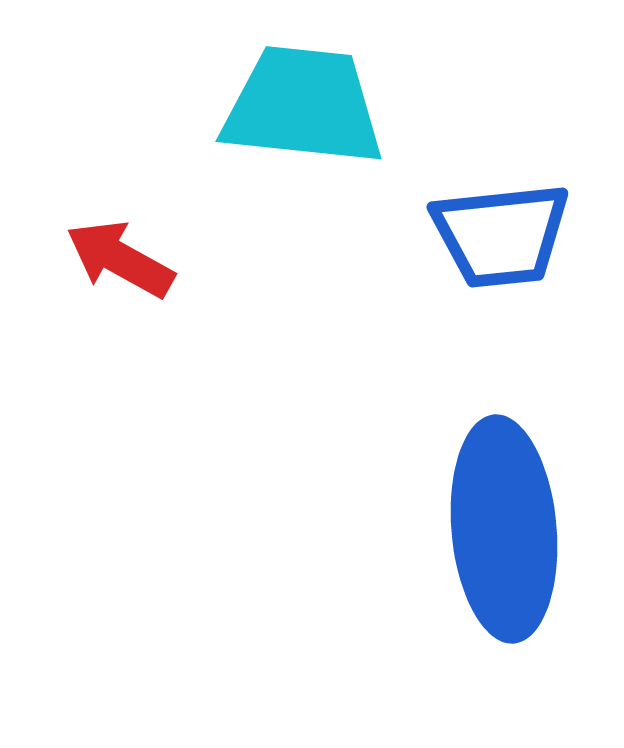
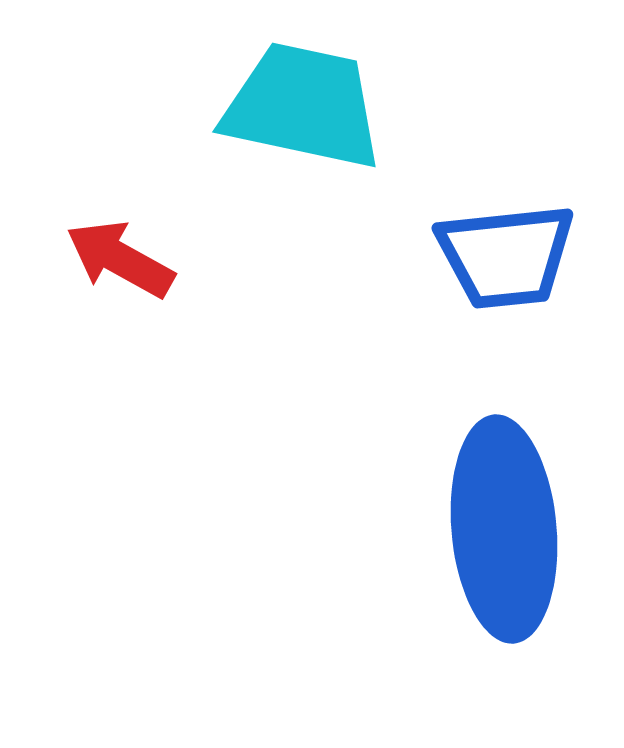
cyan trapezoid: rotated 6 degrees clockwise
blue trapezoid: moved 5 px right, 21 px down
